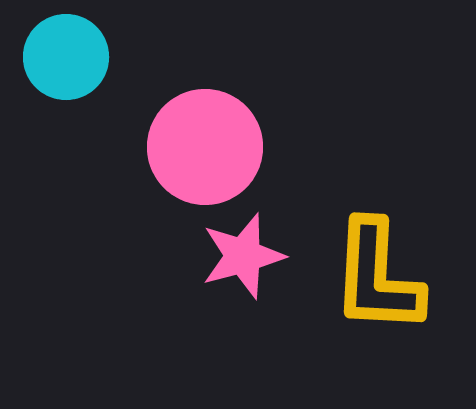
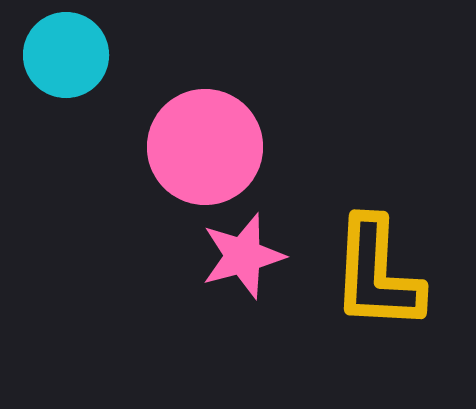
cyan circle: moved 2 px up
yellow L-shape: moved 3 px up
